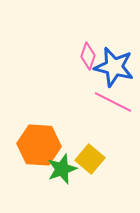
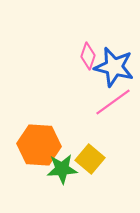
pink line: rotated 63 degrees counterclockwise
green star: rotated 16 degrees clockwise
